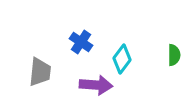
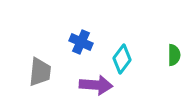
blue cross: rotated 10 degrees counterclockwise
